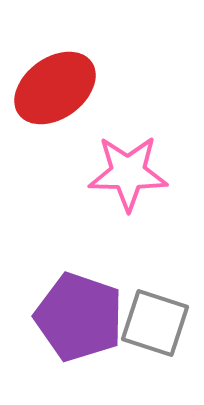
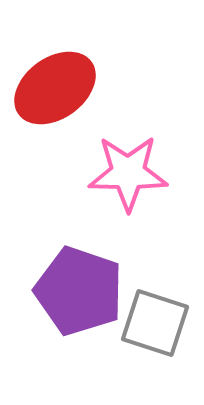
purple pentagon: moved 26 px up
